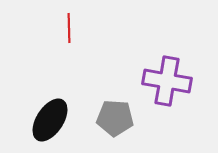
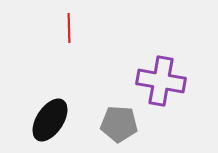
purple cross: moved 6 px left
gray pentagon: moved 4 px right, 6 px down
